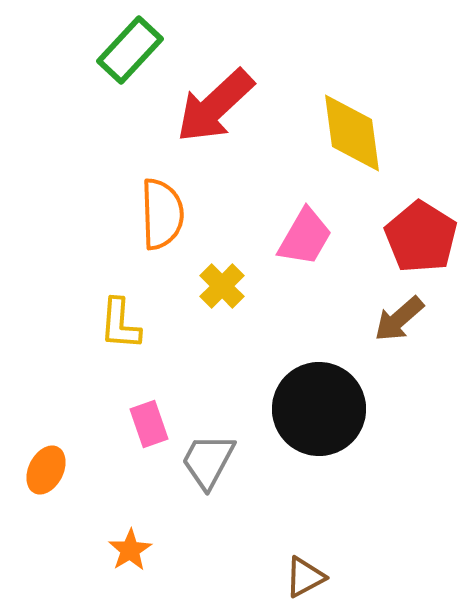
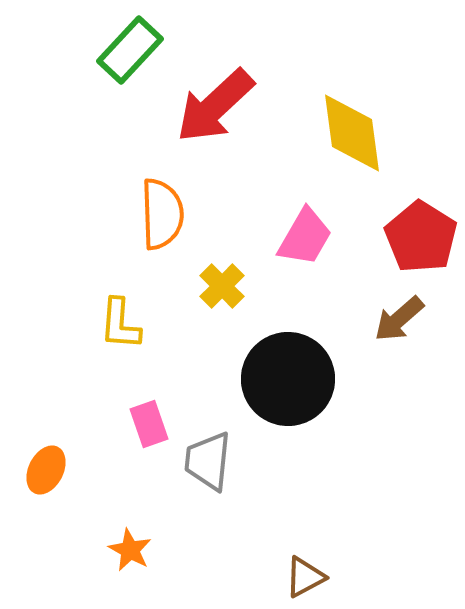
black circle: moved 31 px left, 30 px up
gray trapezoid: rotated 22 degrees counterclockwise
orange star: rotated 12 degrees counterclockwise
